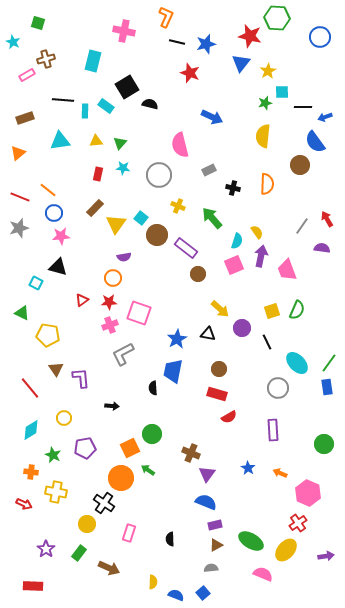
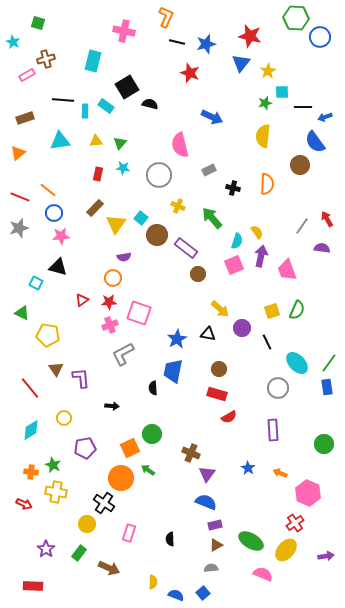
green hexagon at (277, 18): moved 19 px right
green star at (53, 455): moved 10 px down
red cross at (298, 523): moved 3 px left
